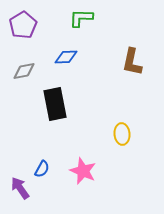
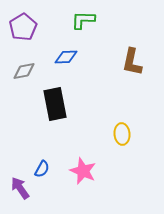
green L-shape: moved 2 px right, 2 px down
purple pentagon: moved 2 px down
